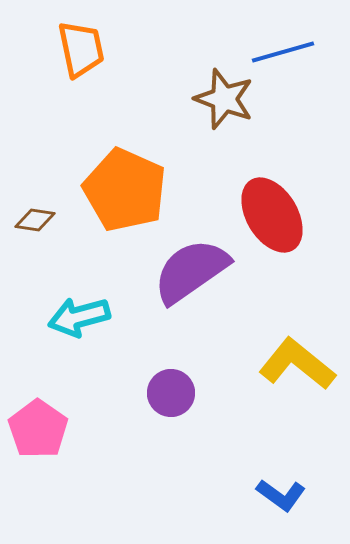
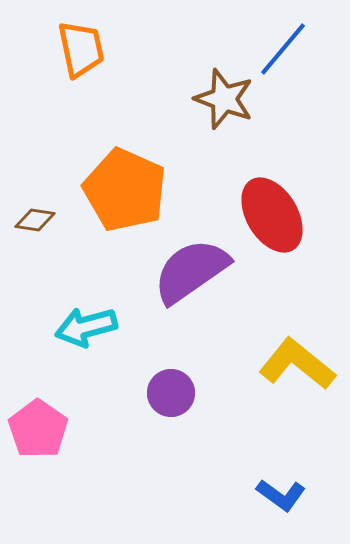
blue line: moved 3 px up; rotated 34 degrees counterclockwise
cyan arrow: moved 7 px right, 10 px down
